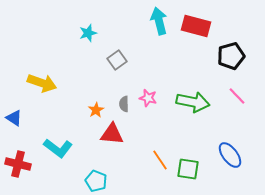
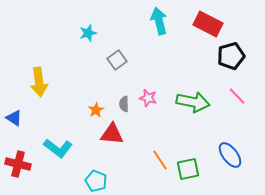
red rectangle: moved 12 px right, 2 px up; rotated 12 degrees clockwise
yellow arrow: moved 3 px left, 1 px up; rotated 64 degrees clockwise
green square: rotated 20 degrees counterclockwise
